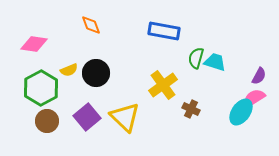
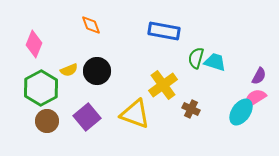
pink diamond: rotated 76 degrees counterclockwise
black circle: moved 1 px right, 2 px up
pink semicircle: moved 1 px right
yellow triangle: moved 10 px right, 3 px up; rotated 24 degrees counterclockwise
